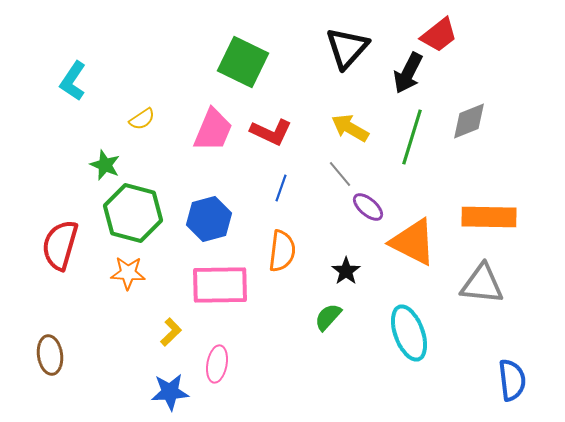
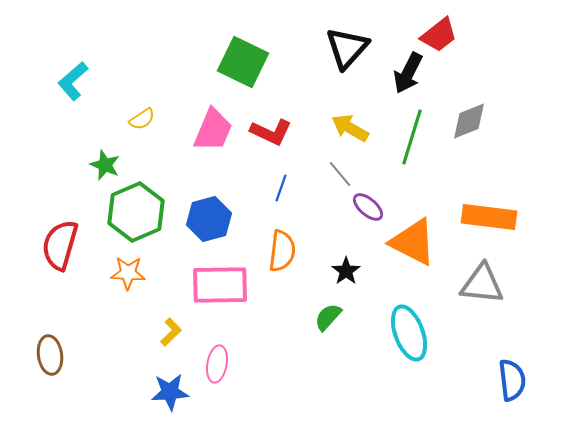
cyan L-shape: rotated 15 degrees clockwise
green hexagon: moved 3 px right, 1 px up; rotated 22 degrees clockwise
orange rectangle: rotated 6 degrees clockwise
